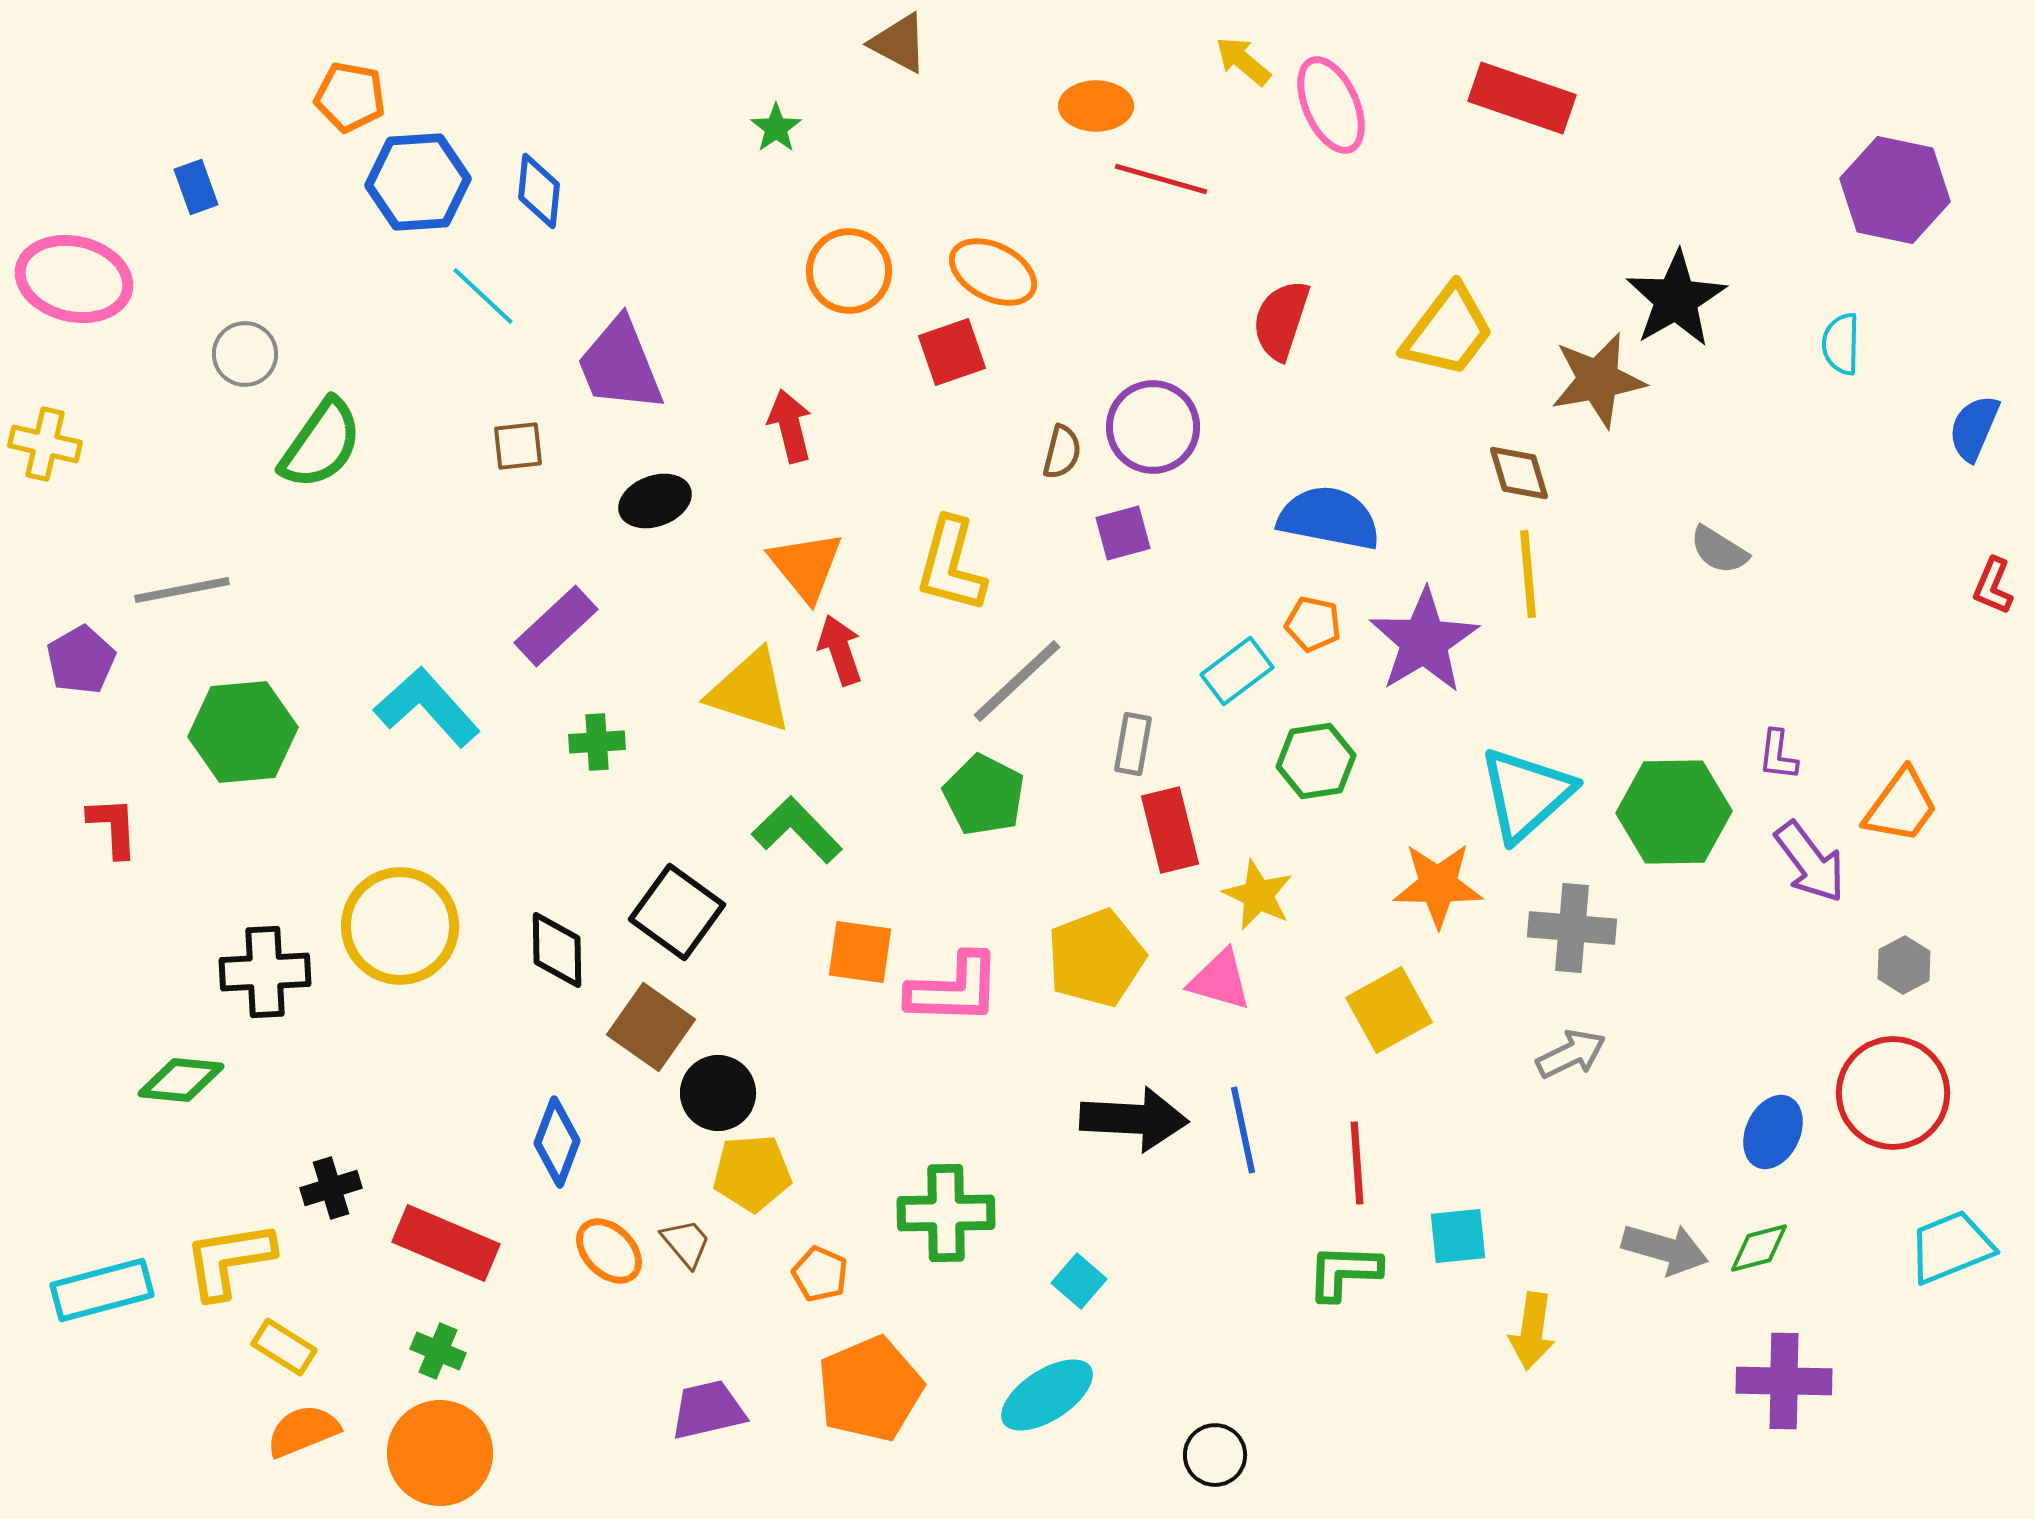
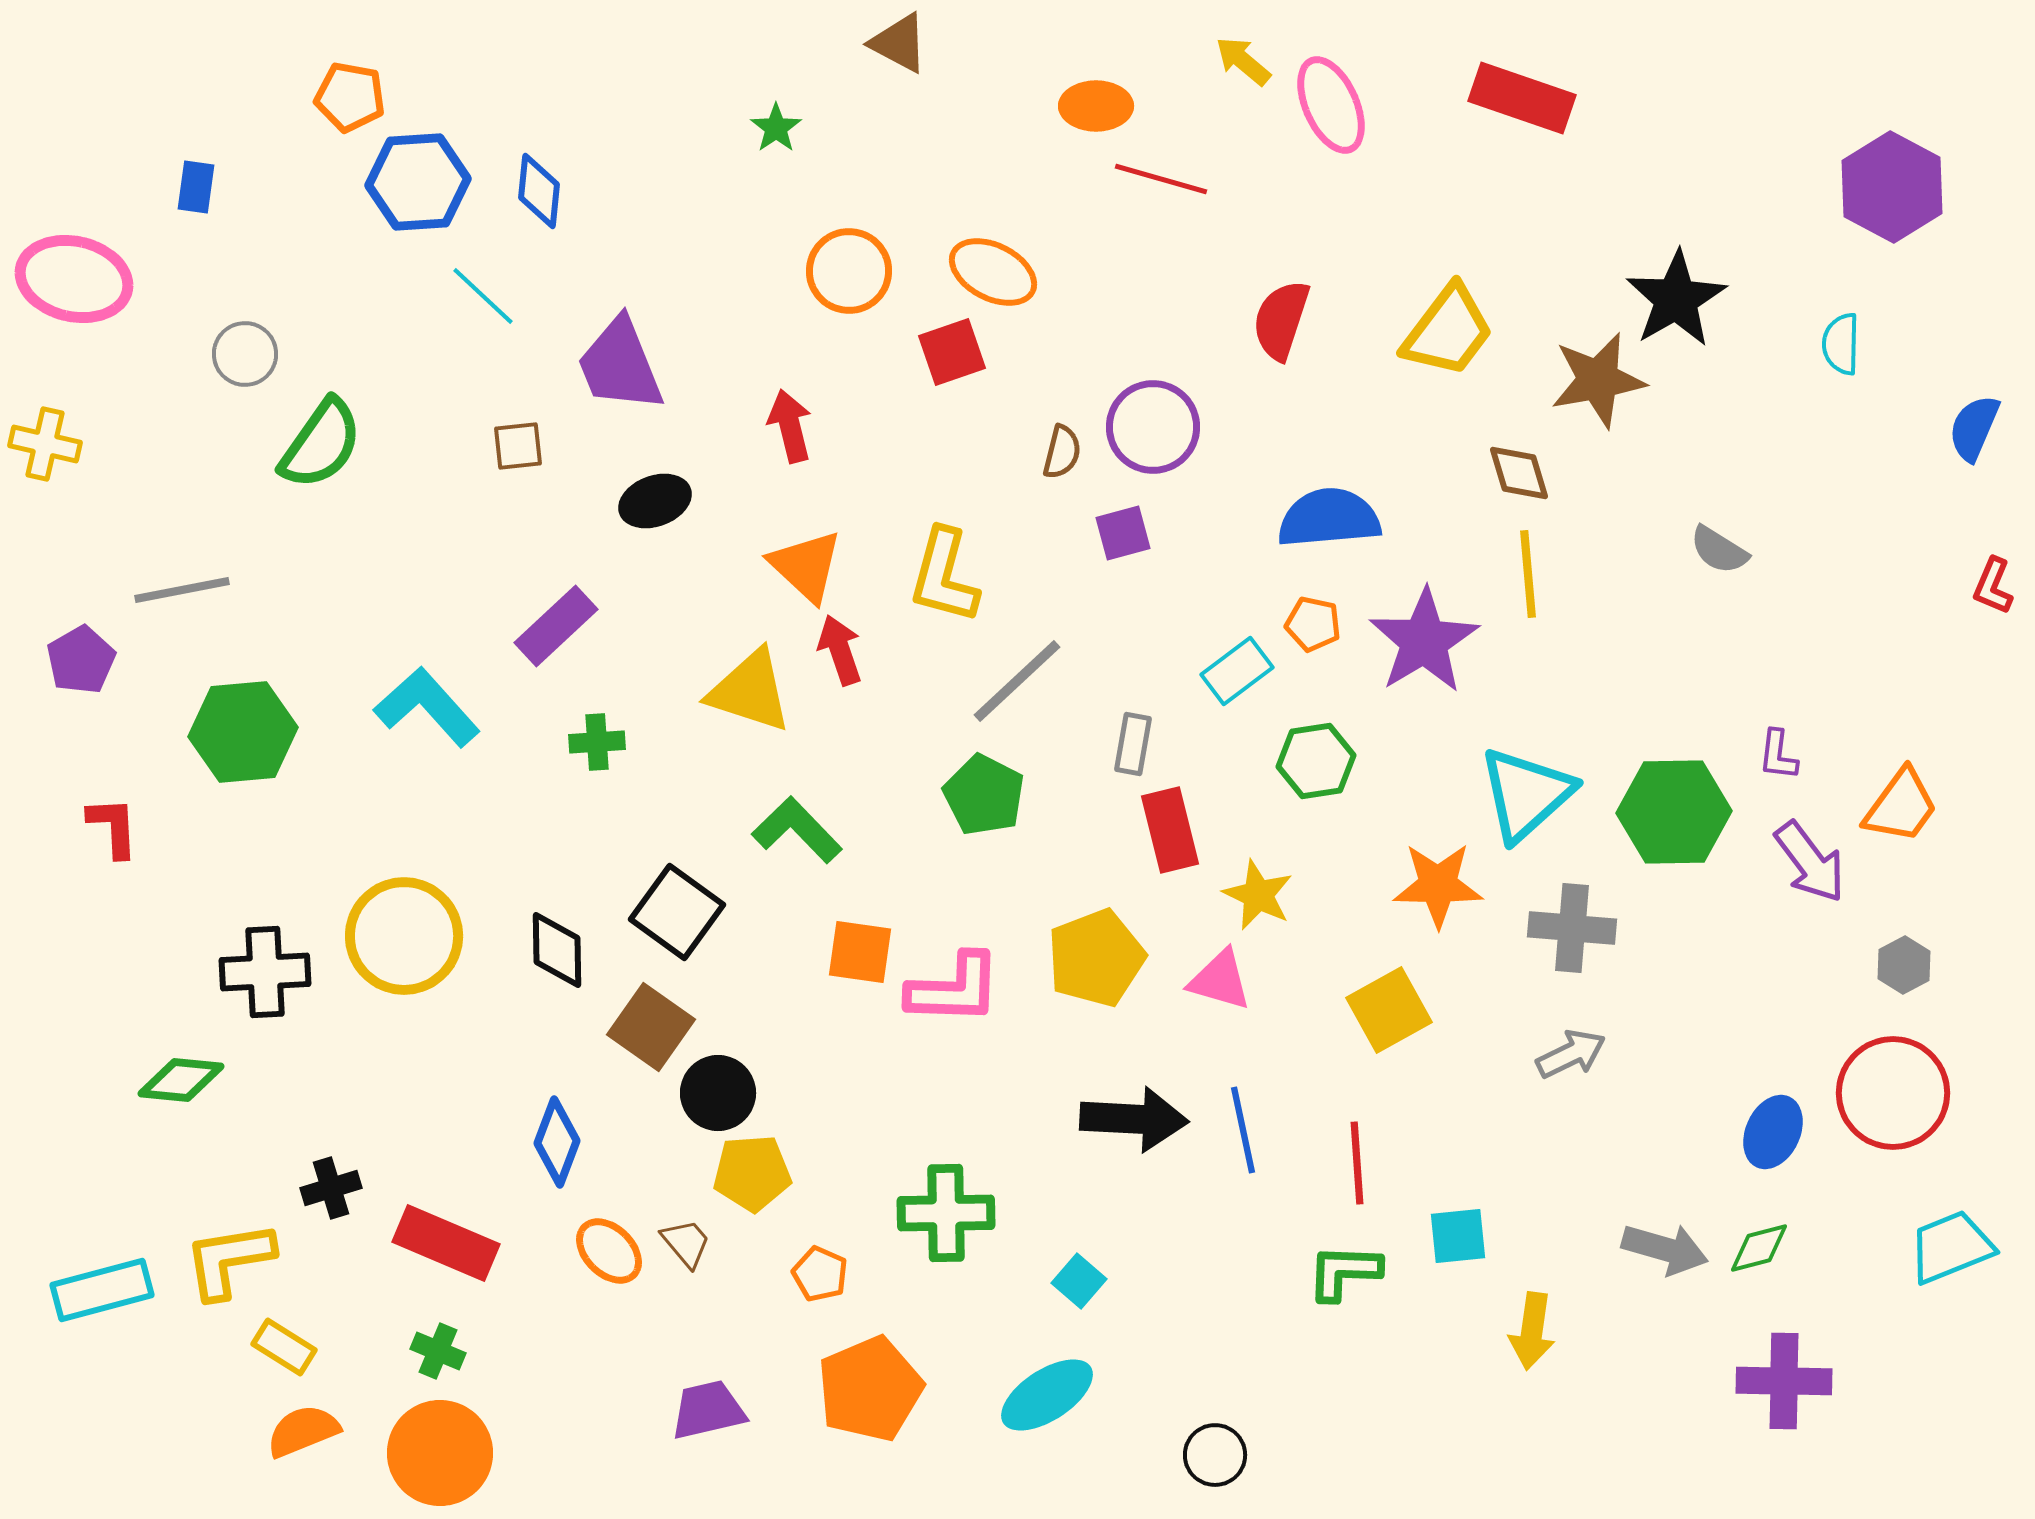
blue rectangle at (196, 187): rotated 28 degrees clockwise
purple hexagon at (1895, 190): moved 3 px left, 3 px up; rotated 16 degrees clockwise
blue semicircle at (1329, 518): rotated 16 degrees counterclockwise
yellow L-shape at (951, 565): moved 7 px left, 11 px down
orange triangle at (806, 566): rotated 8 degrees counterclockwise
yellow circle at (400, 926): moved 4 px right, 10 px down
